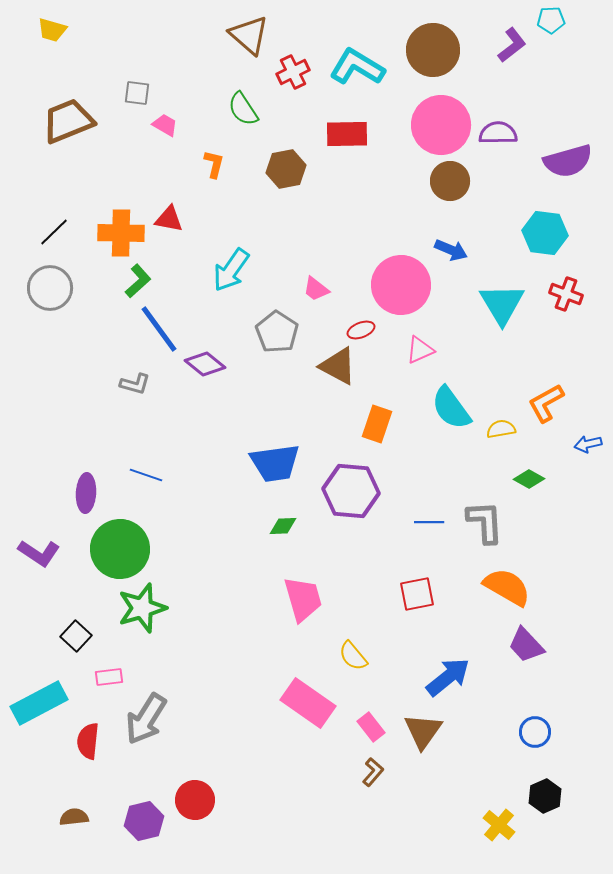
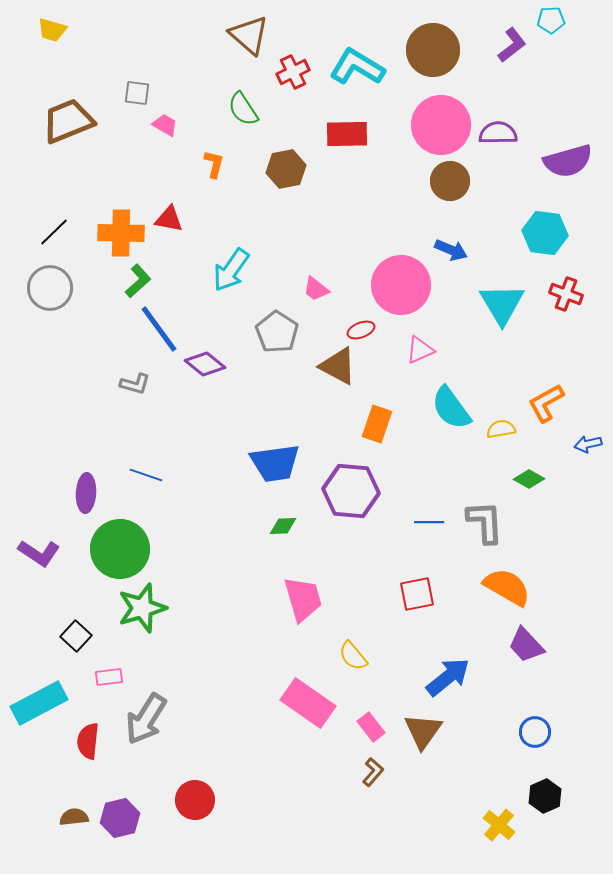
purple hexagon at (144, 821): moved 24 px left, 3 px up
